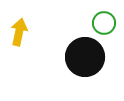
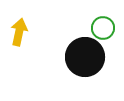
green circle: moved 1 px left, 5 px down
